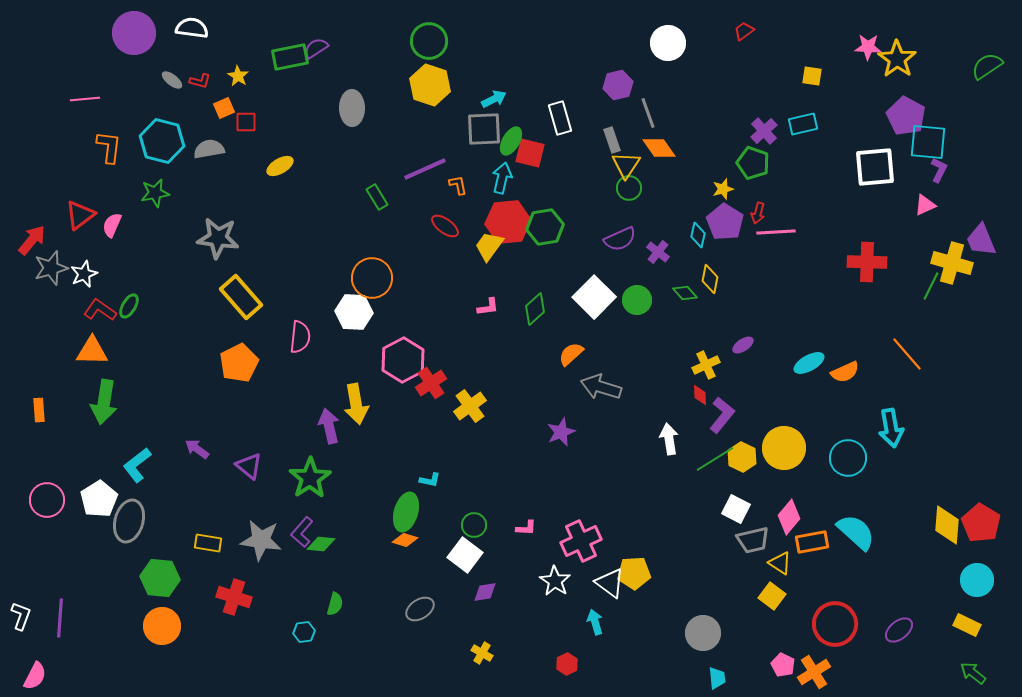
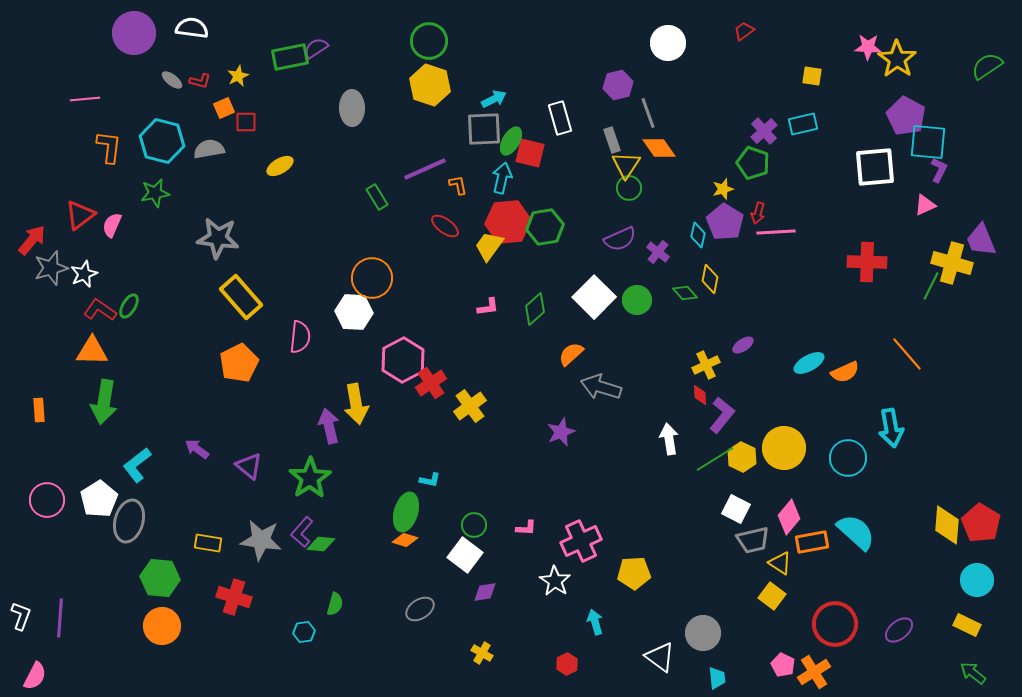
yellow star at (238, 76): rotated 15 degrees clockwise
white triangle at (610, 583): moved 50 px right, 74 px down
